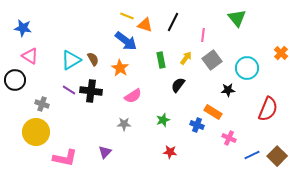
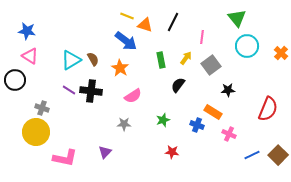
blue star: moved 4 px right, 3 px down
pink line: moved 1 px left, 2 px down
gray square: moved 1 px left, 5 px down
cyan circle: moved 22 px up
gray cross: moved 4 px down
pink cross: moved 4 px up
red star: moved 2 px right
brown square: moved 1 px right, 1 px up
